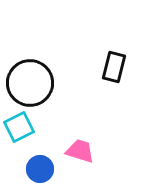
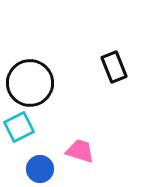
black rectangle: rotated 36 degrees counterclockwise
